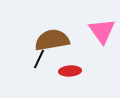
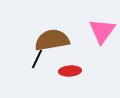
pink triangle: rotated 12 degrees clockwise
black line: moved 2 px left
